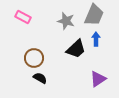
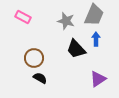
black trapezoid: rotated 90 degrees clockwise
